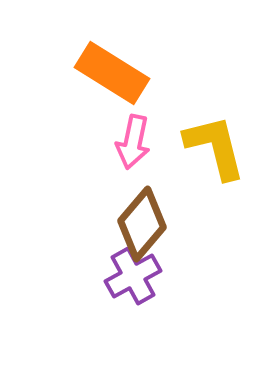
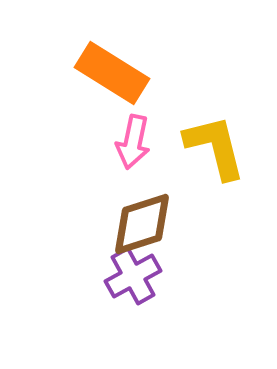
brown diamond: rotated 32 degrees clockwise
